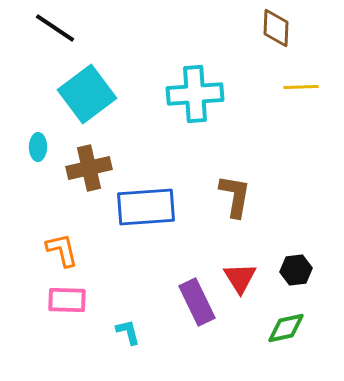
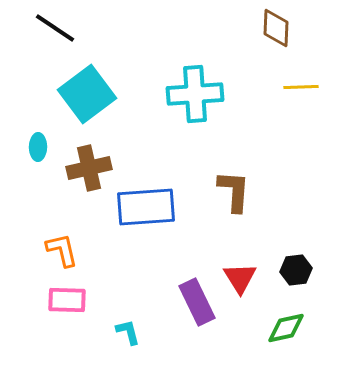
brown L-shape: moved 1 px left, 5 px up; rotated 6 degrees counterclockwise
